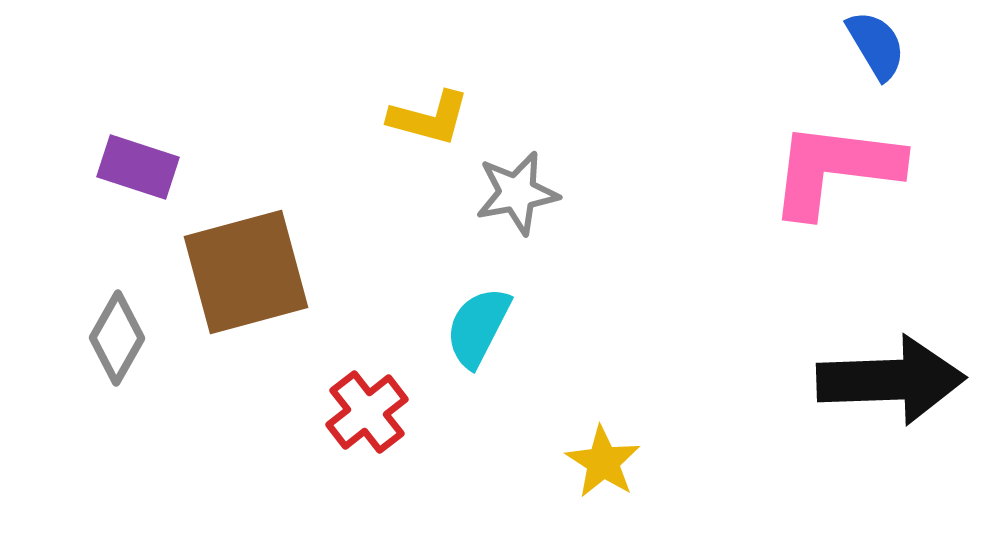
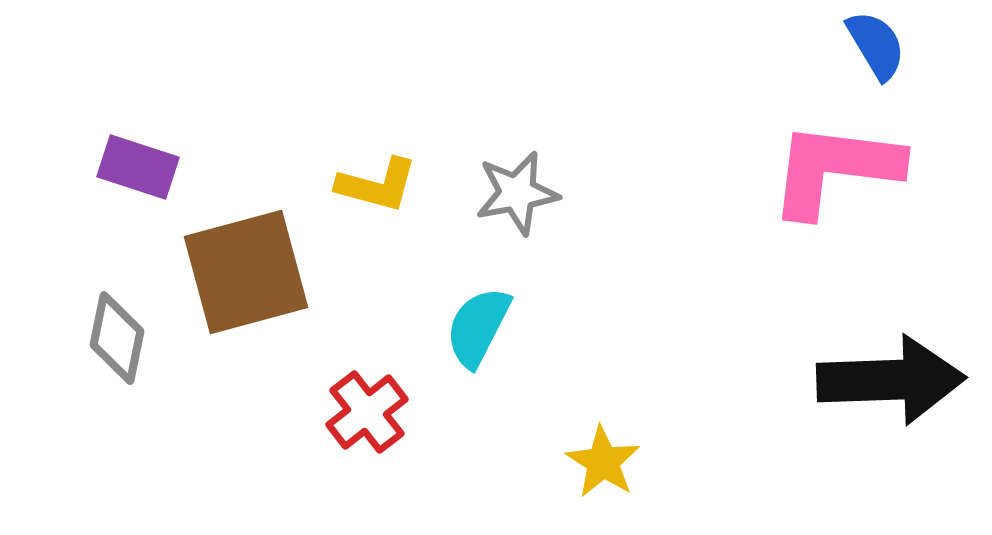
yellow L-shape: moved 52 px left, 67 px down
gray diamond: rotated 18 degrees counterclockwise
